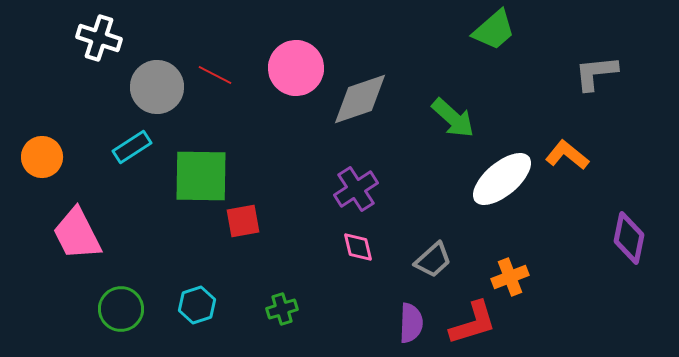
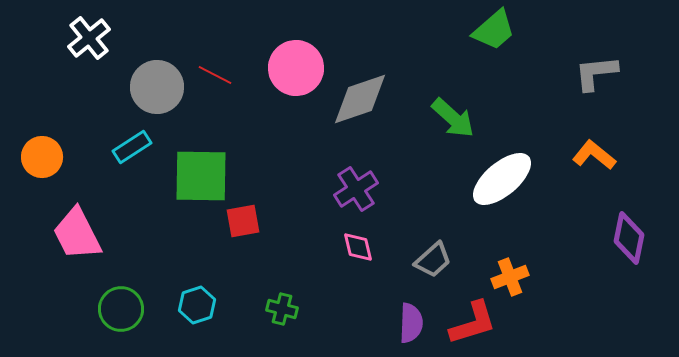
white cross: moved 10 px left; rotated 33 degrees clockwise
orange L-shape: moved 27 px right
green cross: rotated 32 degrees clockwise
